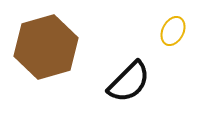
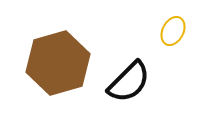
brown hexagon: moved 12 px right, 16 px down
